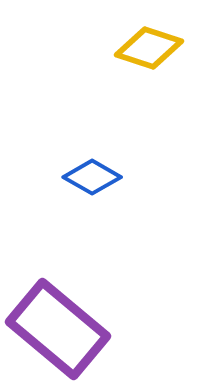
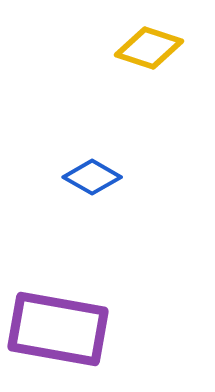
purple rectangle: rotated 30 degrees counterclockwise
